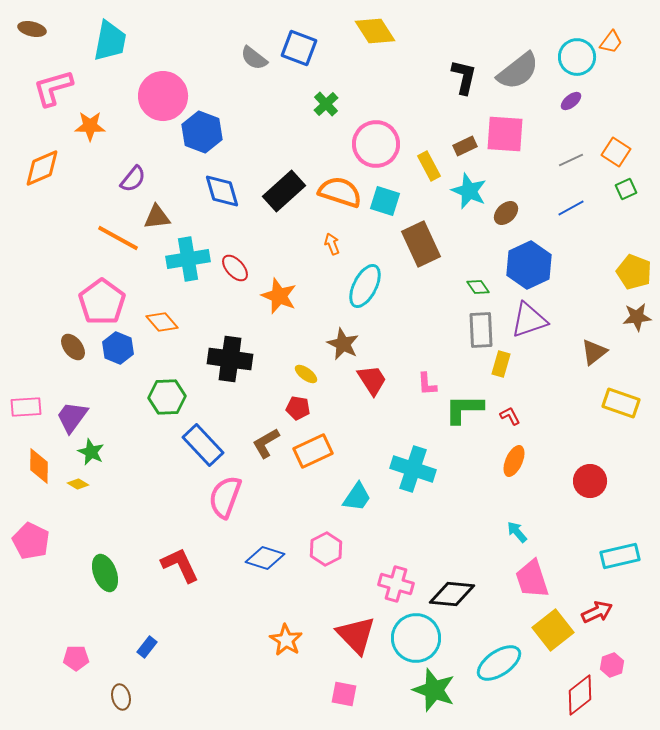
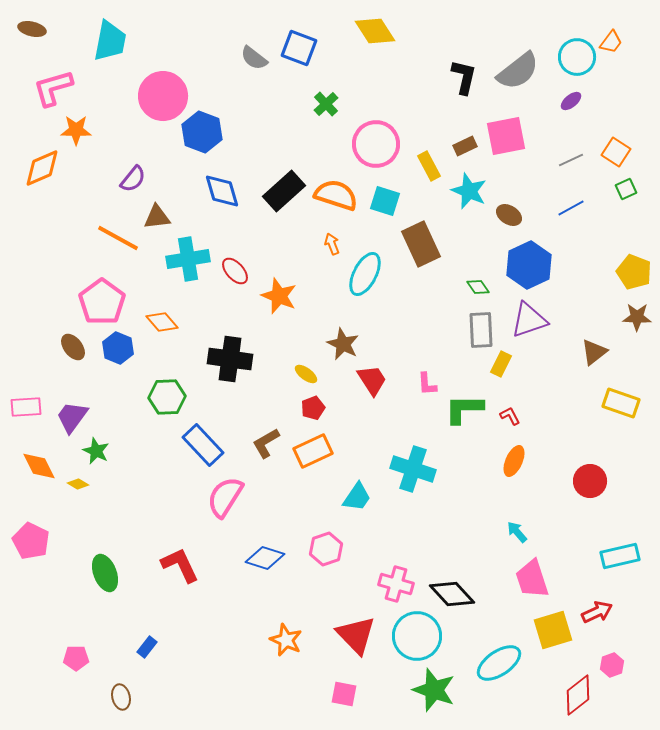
orange star at (90, 126): moved 14 px left, 4 px down
pink square at (505, 134): moved 1 px right, 2 px down; rotated 15 degrees counterclockwise
orange semicircle at (340, 192): moved 4 px left, 3 px down
brown ellipse at (506, 213): moved 3 px right, 2 px down; rotated 75 degrees clockwise
red ellipse at (235, 268): moved 3 px down
cyan ellipse at (365, 286): moved 12 px up
brown star at (637, 317): rotated 8 degrees clockwise
yellow rectangle at (501, 364): rotated 10 degrees clockwise
red pentagon at (298, 408): moved 15 px right; rotated 30 degrees counterclockwise
green star at (91, 452): moved 5 px right, 1 px up
orange diamond at (39, 466): rotated 27 degrees counterclockwise
pink semicircle at (225, 497): rotated 12 degrees clockwise
pink hexagon at (326, 549): rotated 8 degrees clockwise
black diamond at (452, 594): rotated 42 degrees clockwise
yellow square at (553, 630): rotated 21 degrees clockwise
cyan circle at (416, 638): moved 1 px right, 2 px up
orange star at (286, 640): rotated 8 degrees counterclockwise
red diamond at (580, 695): moved 2 px left
